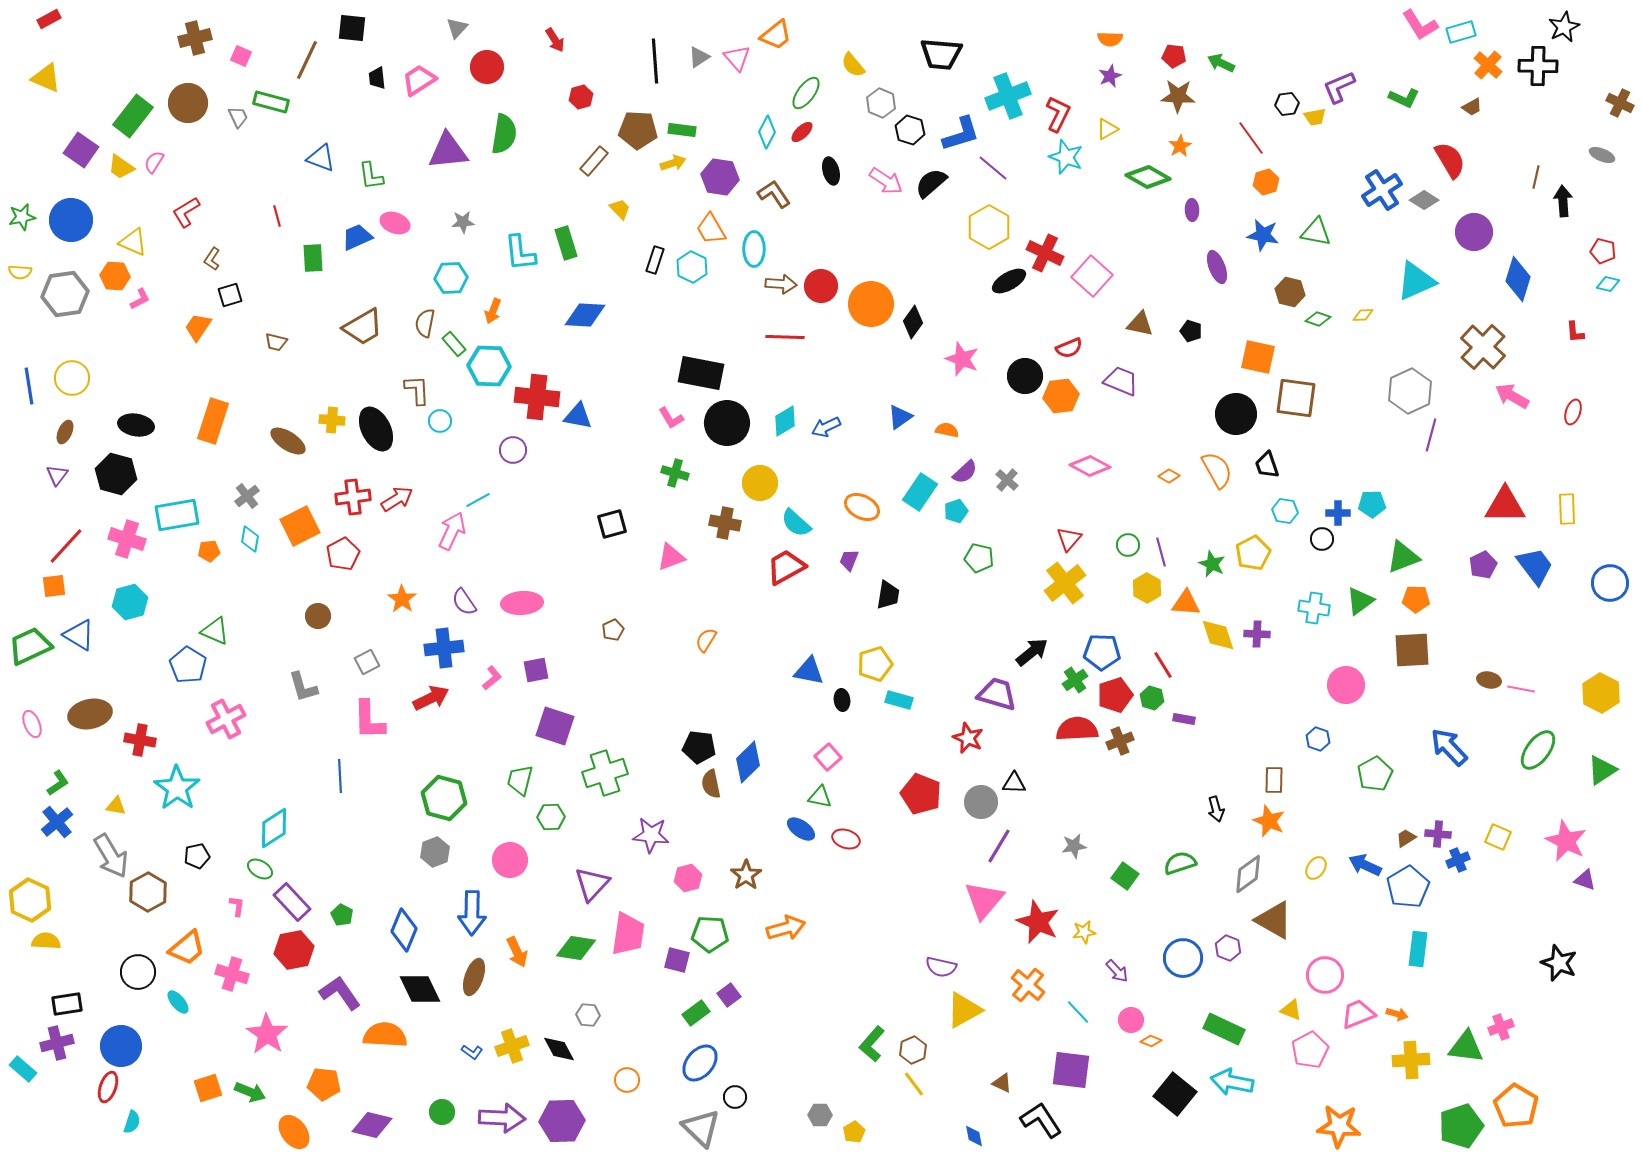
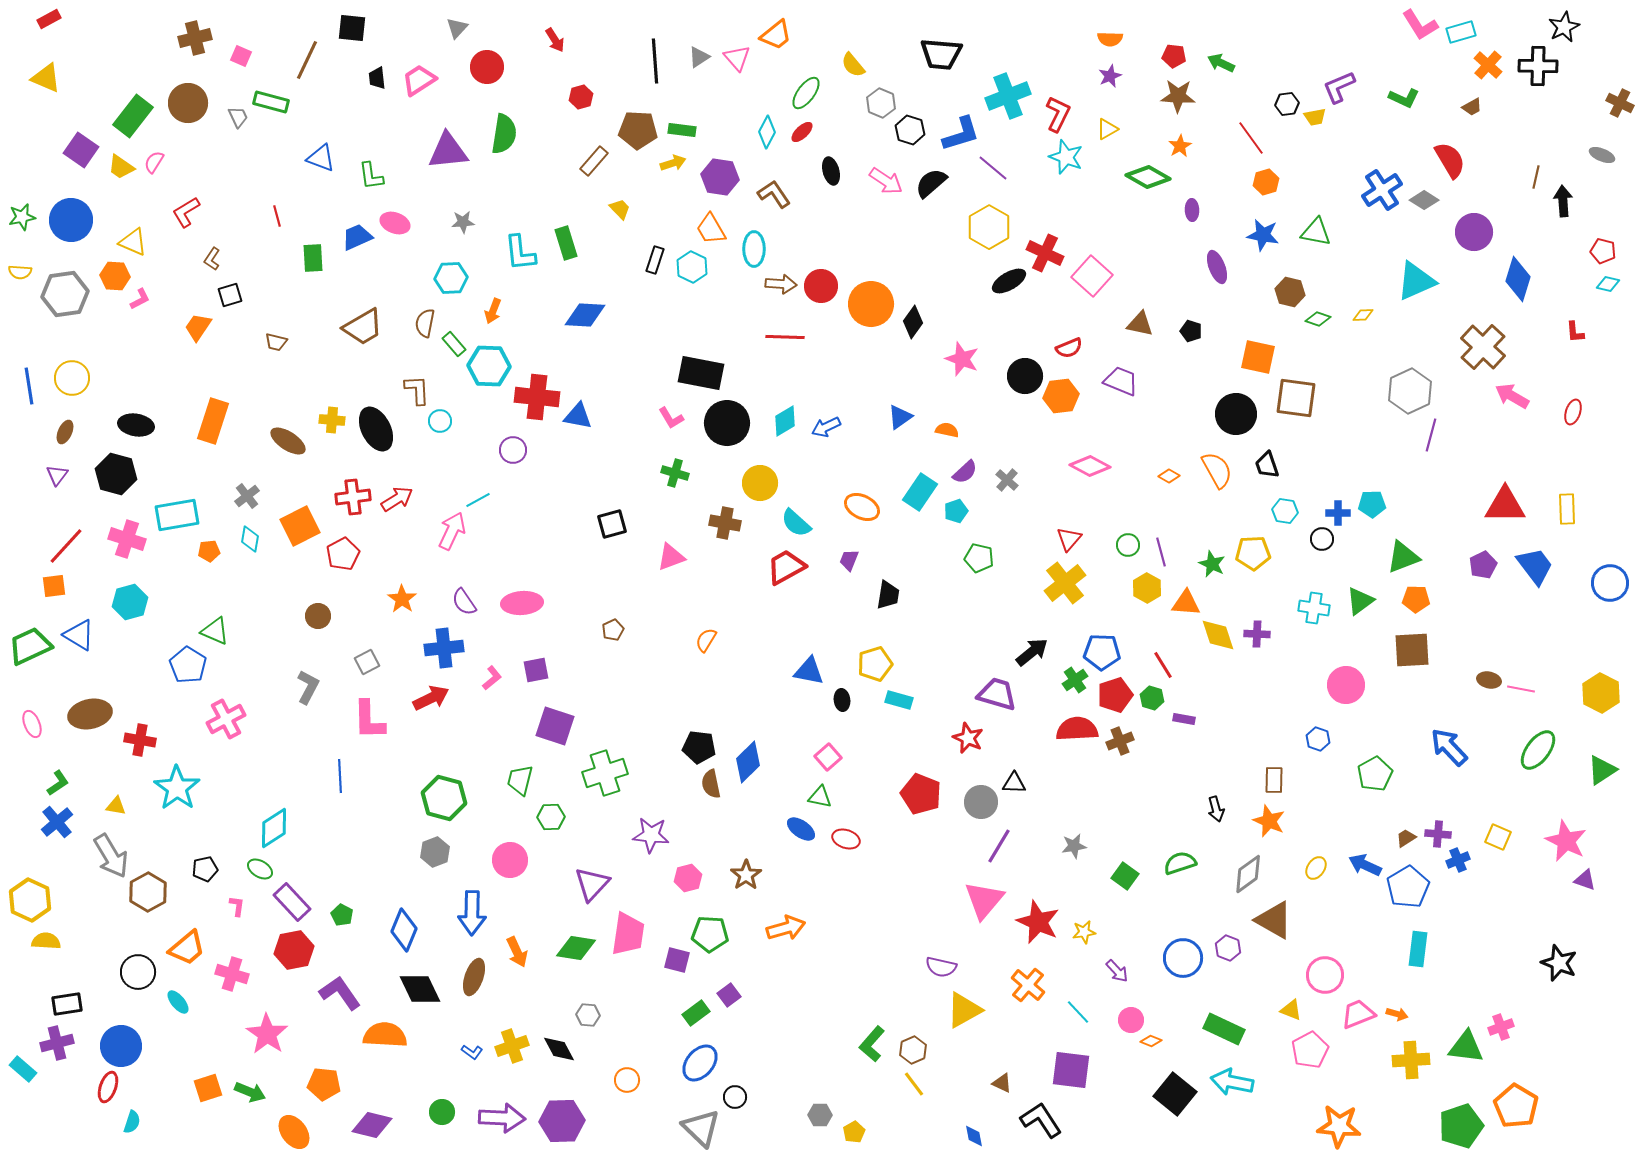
yellow pentagon at (1253, 553): rotated 24 degrees clockwise
gray L-shape at (303, 687): moved 5 px right; rotated 136 degrees counterclockwise
black pentagon at (197, 856): moved 8 px right, 13 px down
